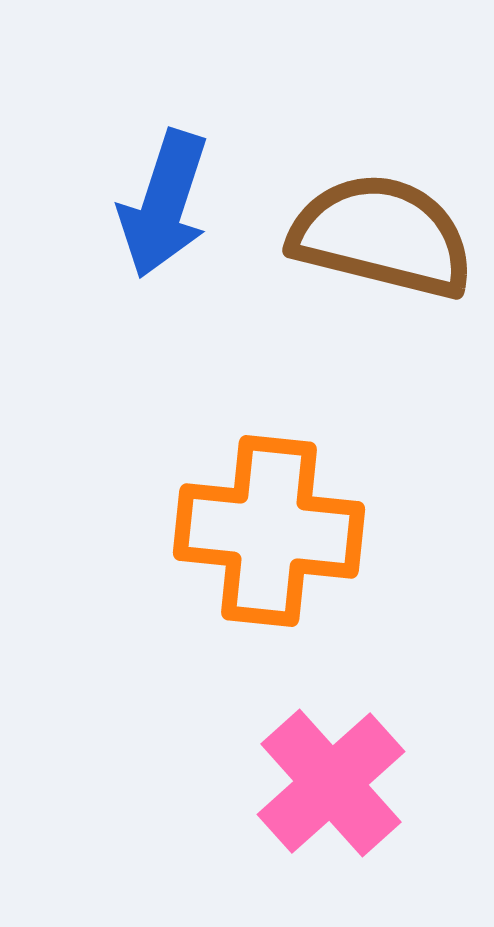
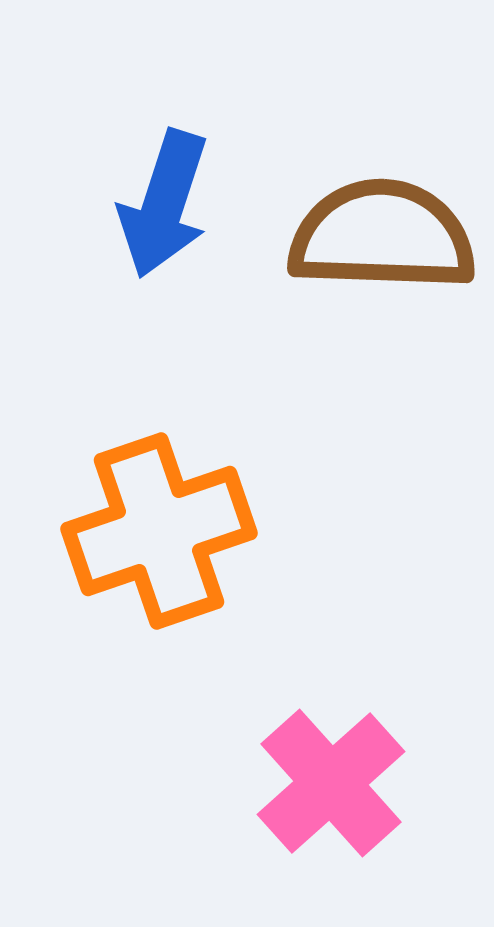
brown semicircle: rotated 12 degrees counterclockwise
orange cross: moved 110 px left; rotated 25 degrees counterclockwise
